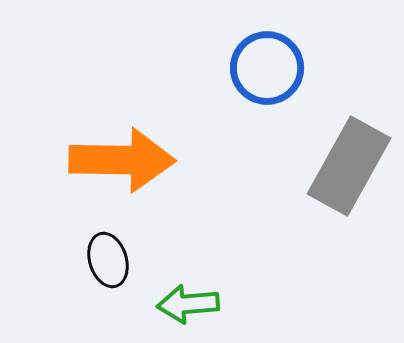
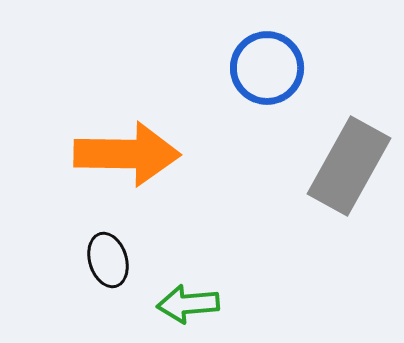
orange arrow: moved 5 px right, 6 px up
